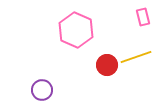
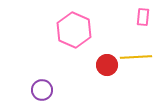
pink rectangle: rotated 18 degrees clockwise
pink hexagon: moved 2 px left
yellow line: rotated 16 degrees clockwise
